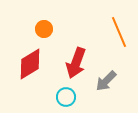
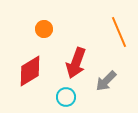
red diamond: moved 7 px down
